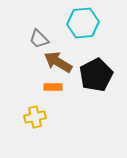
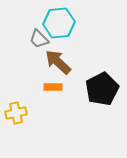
cyan hexagon: moved 24 px left
brown arrow: rotated 12 degrees clockwise
black pentagon: moved 6 px right, 14 px down
yellow cross: moved 19 px left, 4 px up
